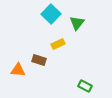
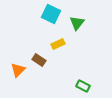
cyan square: rotated 18 degrees counterclockwise
brown rectangle: rotated 16 degrees clockwise
orange triangle: rotated 49 degrees counterclockwise
green rectangle: moved 2 px left
